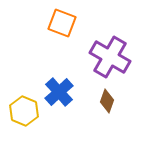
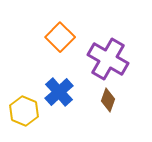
orange square: moved 2 px left, 14 px down; rotated 24 degrees clockwise
purple cross: moved 2 px left, 2 px down
brown diamond: moved 1 px right, 1 px up
